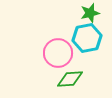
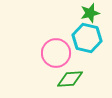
cyan hexagon: rotated 24 degrees clockwise
pink circle: moved 2 px left
